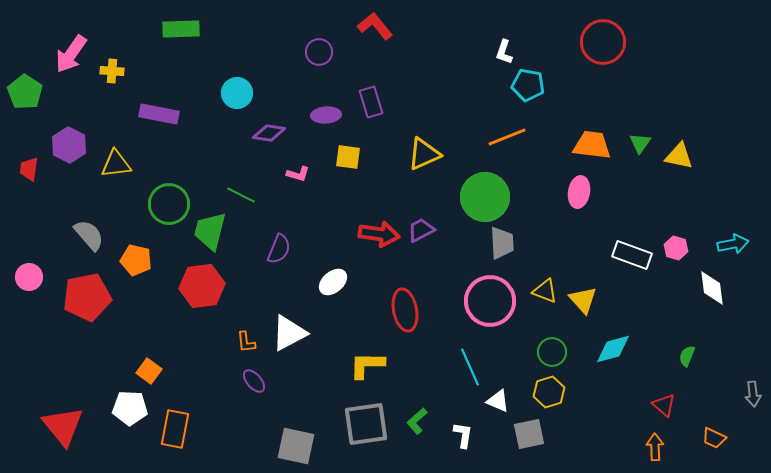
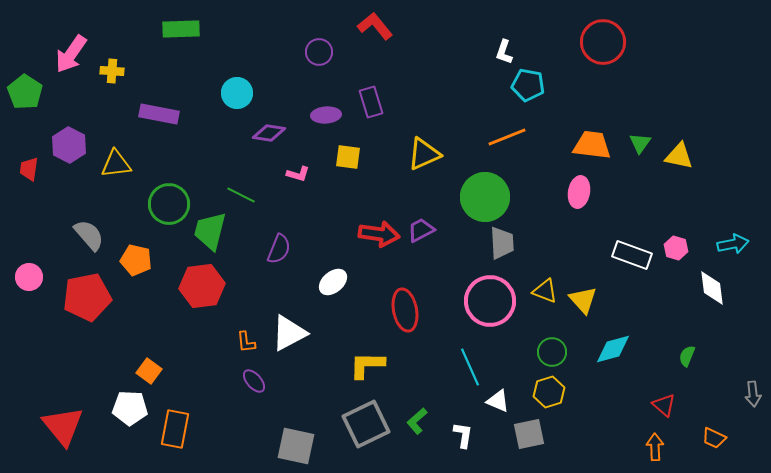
gray square at (366, 424): rotated 18 degrees counterclockwise
